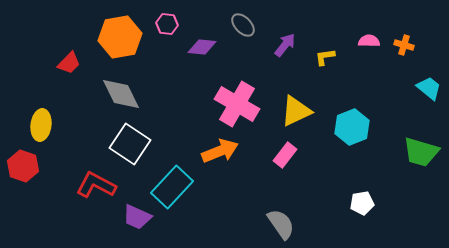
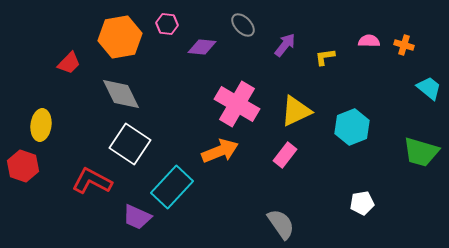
red L-shape: moved 4 px left, 4 px up
